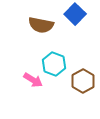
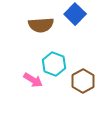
brown semicircle: rotated 15 degrees counterclockwise
